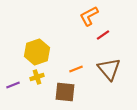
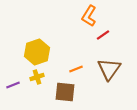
orange L-shape: rotated 30 degrees counterclockwise
brown triangle: rotated 15 degrees clockwise
